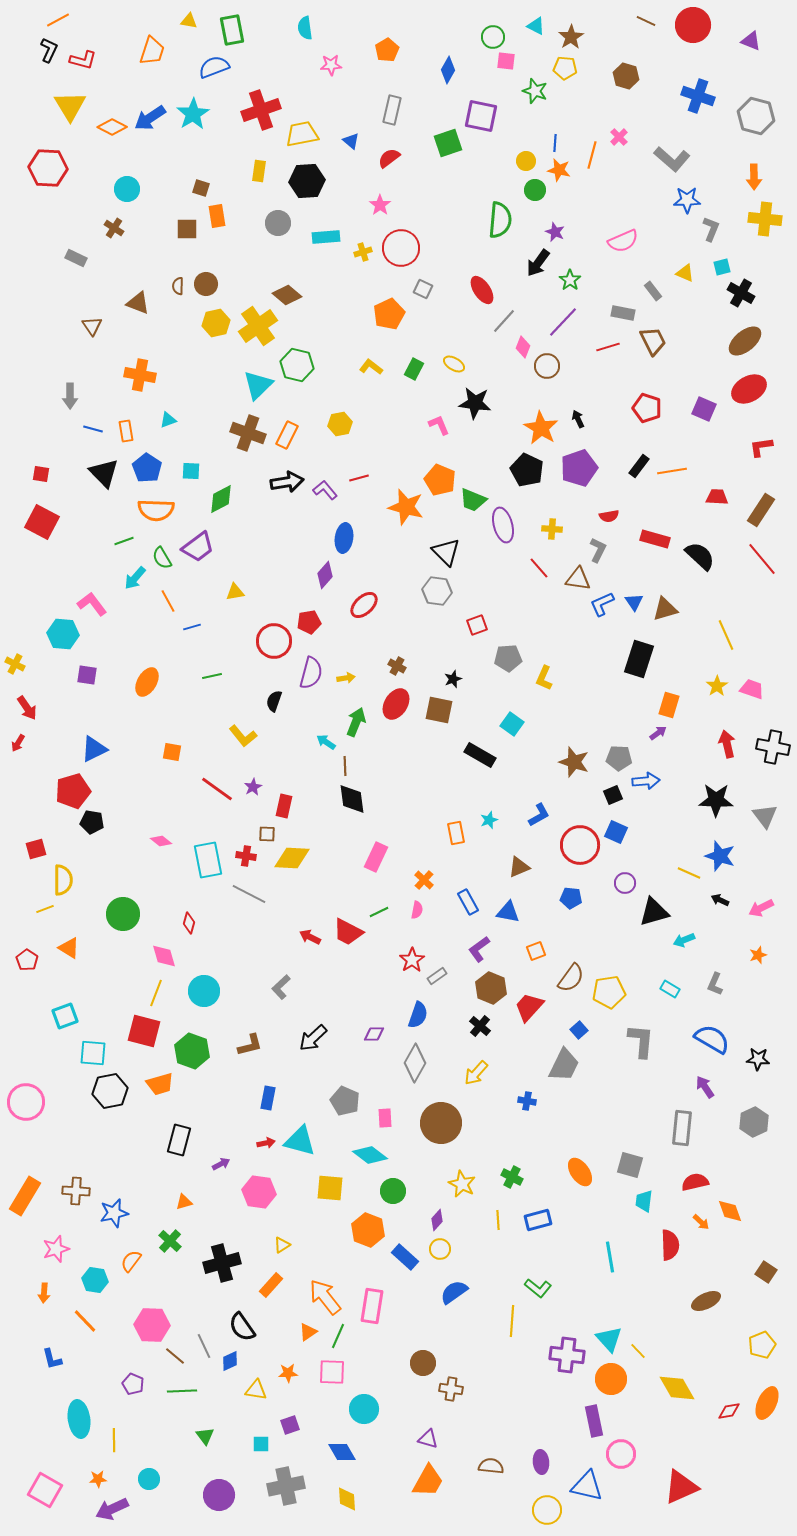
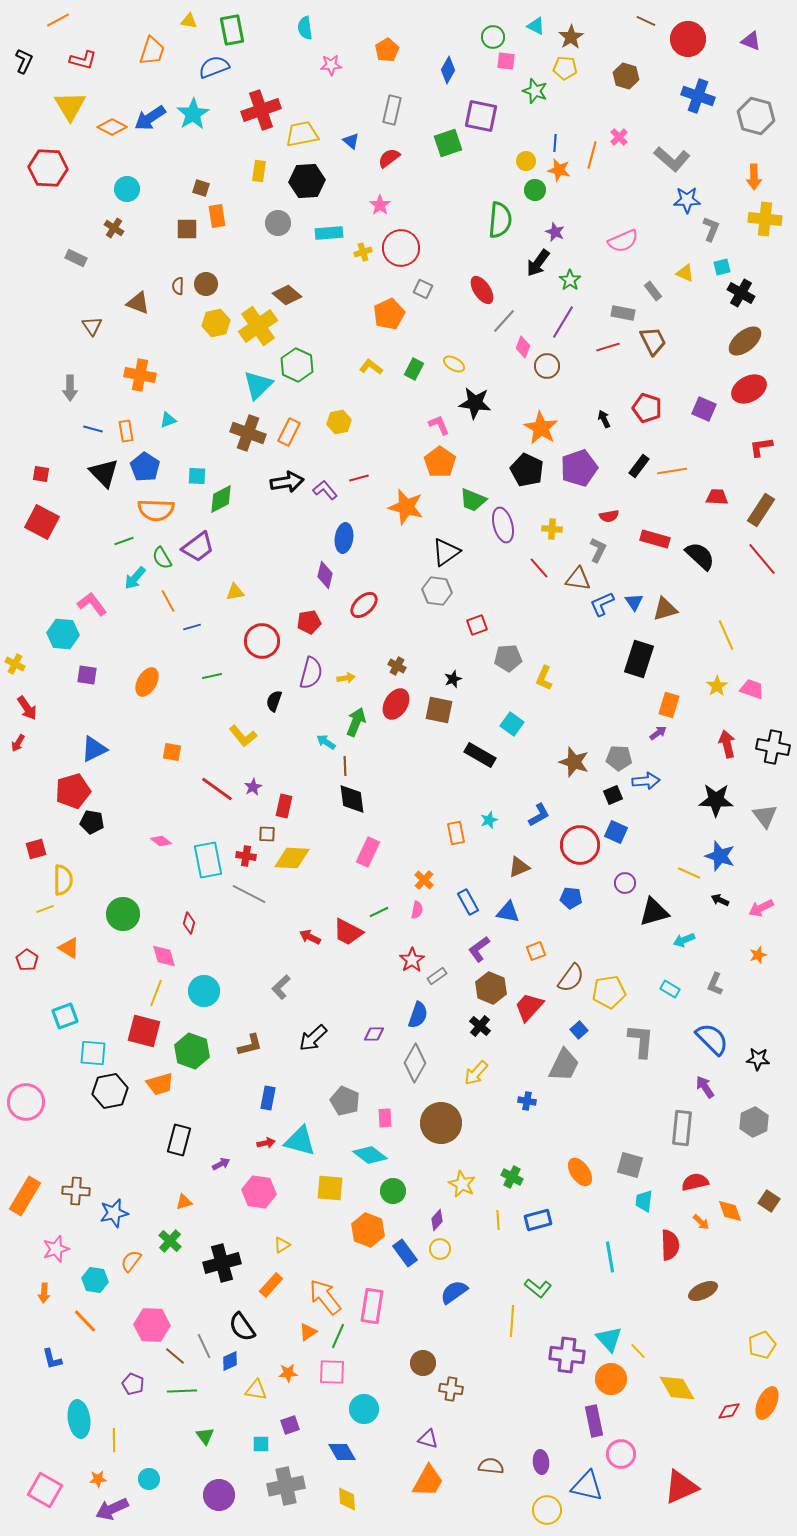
red circle at (693, 25): moved 5 px left, 14 px down
black L-shape at (49, 50): moved 25 px left, 11 px down
cyan rectangle at (326, 237): moved 3 px right, 4 px up
purple line at (563, 322): rotated 12 degrees counterclockwise
green hexagon at (297, 365): rotated 12 degrees clockwise
gray arrow at (70, 396): moved 8 px up
black arrow at (578, 419): moved 26 px right
yellow hexagon at (340, 424): moved 1 px left, 2 px up
orange rectangle at (287, 435): moved 2 px right, 3 px up
blue pentagon at (147, 468): moved 2 px left, 1 px up
cyan square at (191, 471): moved 6 px right, 5 px down
orange pentagon at (440, 480): moved 18 px up; rotated 12 degrees clockwise
black triangle at (446, 552): rotated 40 degrees clockwise
purple diamond at (325, 575): rotated 28 degrees counterclockwise
red circle at (274, 641): moved 12 px left
pink rectangle at (376, 857): moved 8 px left, 5 px up
blue semicircle at (712, 1039): rotated 15 degrees clockwise
blue rectangle at (405, 1257): moved 4 px up; rotated 12 degrees clockwise
brown square at (766, 1272): moved 3 px right, 71 px up
brown ellipse at (706, 1301): moved 3 px left, 10 px up
